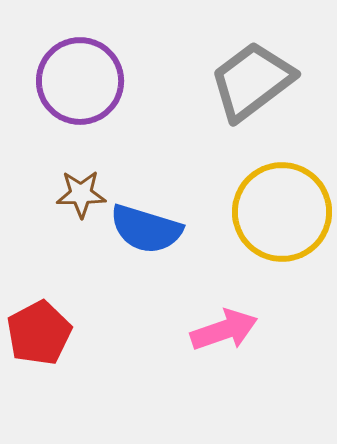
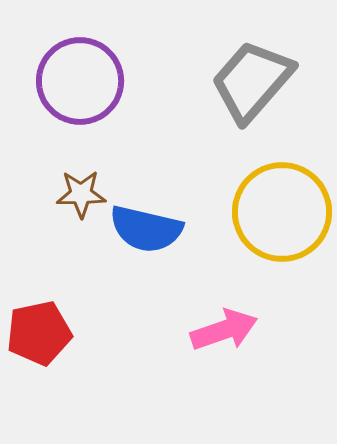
gray trapezoid: rotated 12 degrees counterclockwise
blue semicircle: rotated 4 degrees counterclockwise
red pentagon: rotated 16 degrees clockwise
